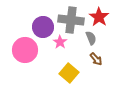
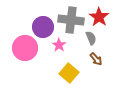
pink star: moved 1 px left, 3 px down
pink circle: moved 2 px up
